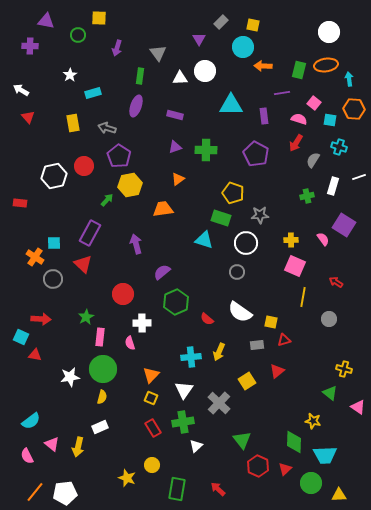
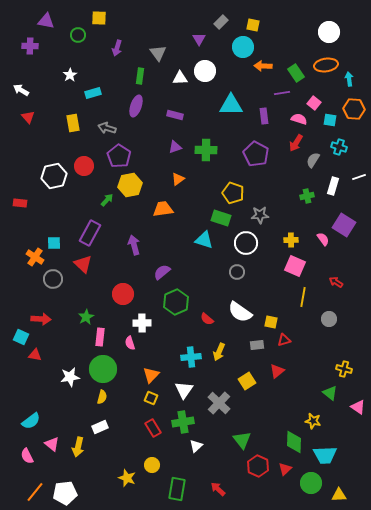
green rectangle at (299, 70): moved 3 px left, 3 px down; rotated 48 degrees counterclockwise
purple arrow at (136, 244): moved 2 px left, 1 px down
